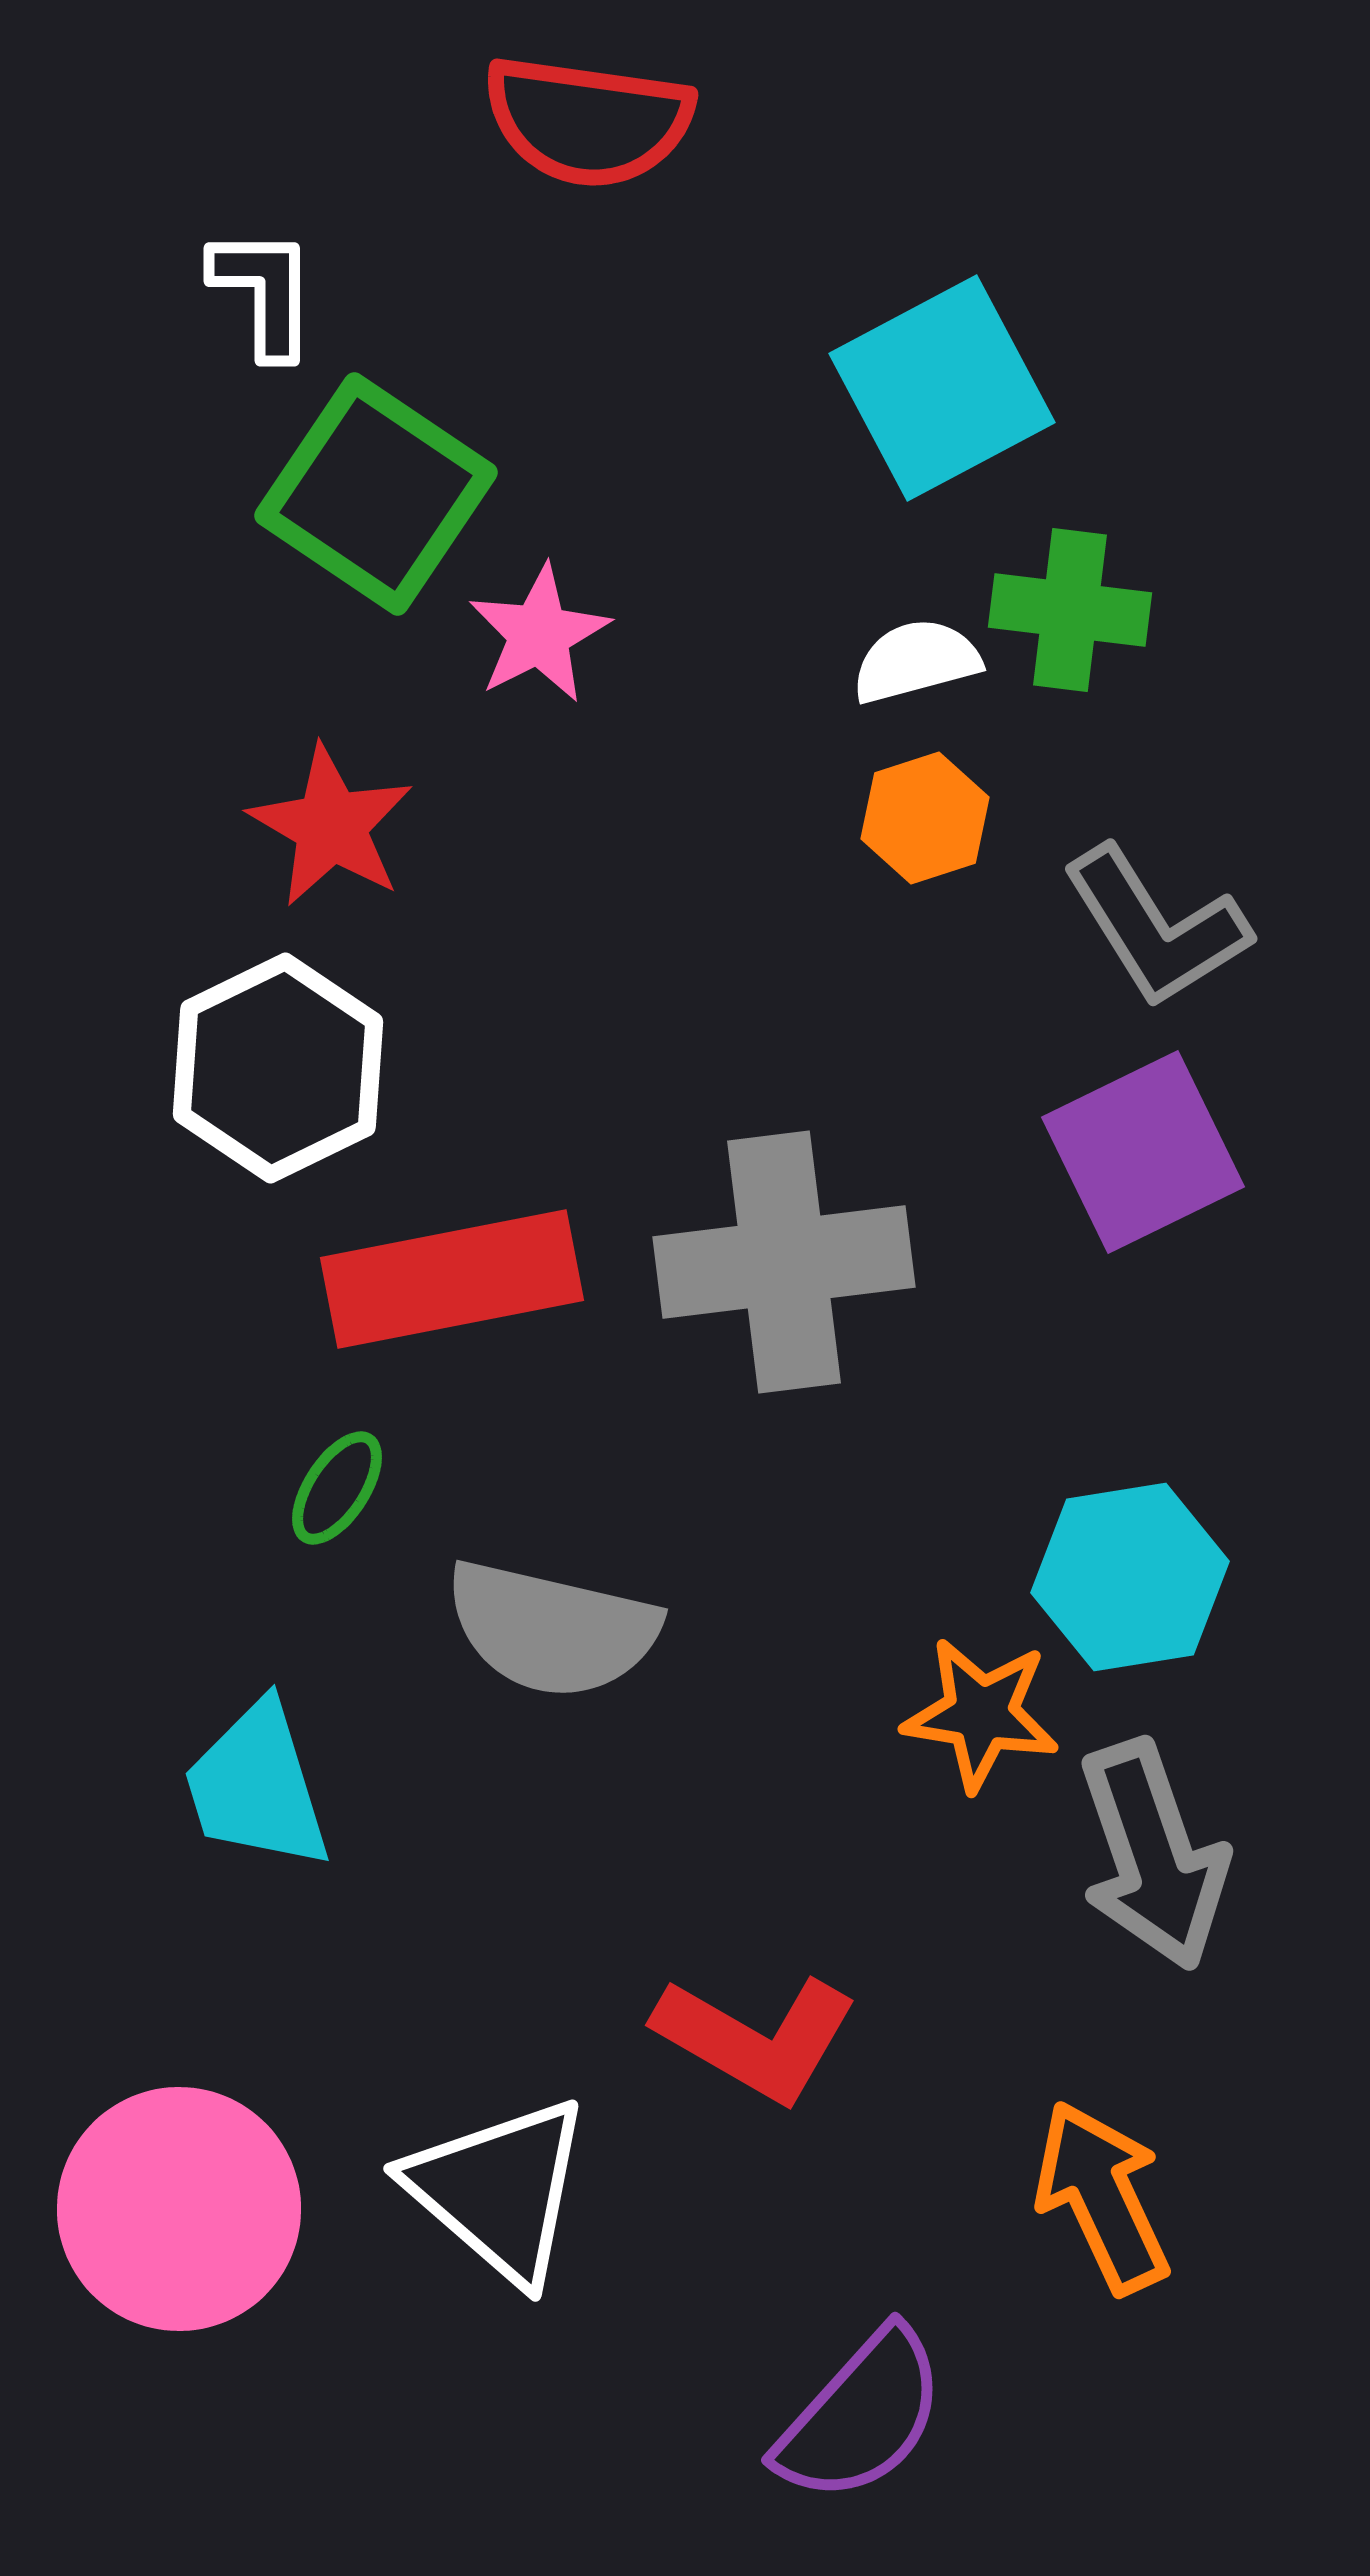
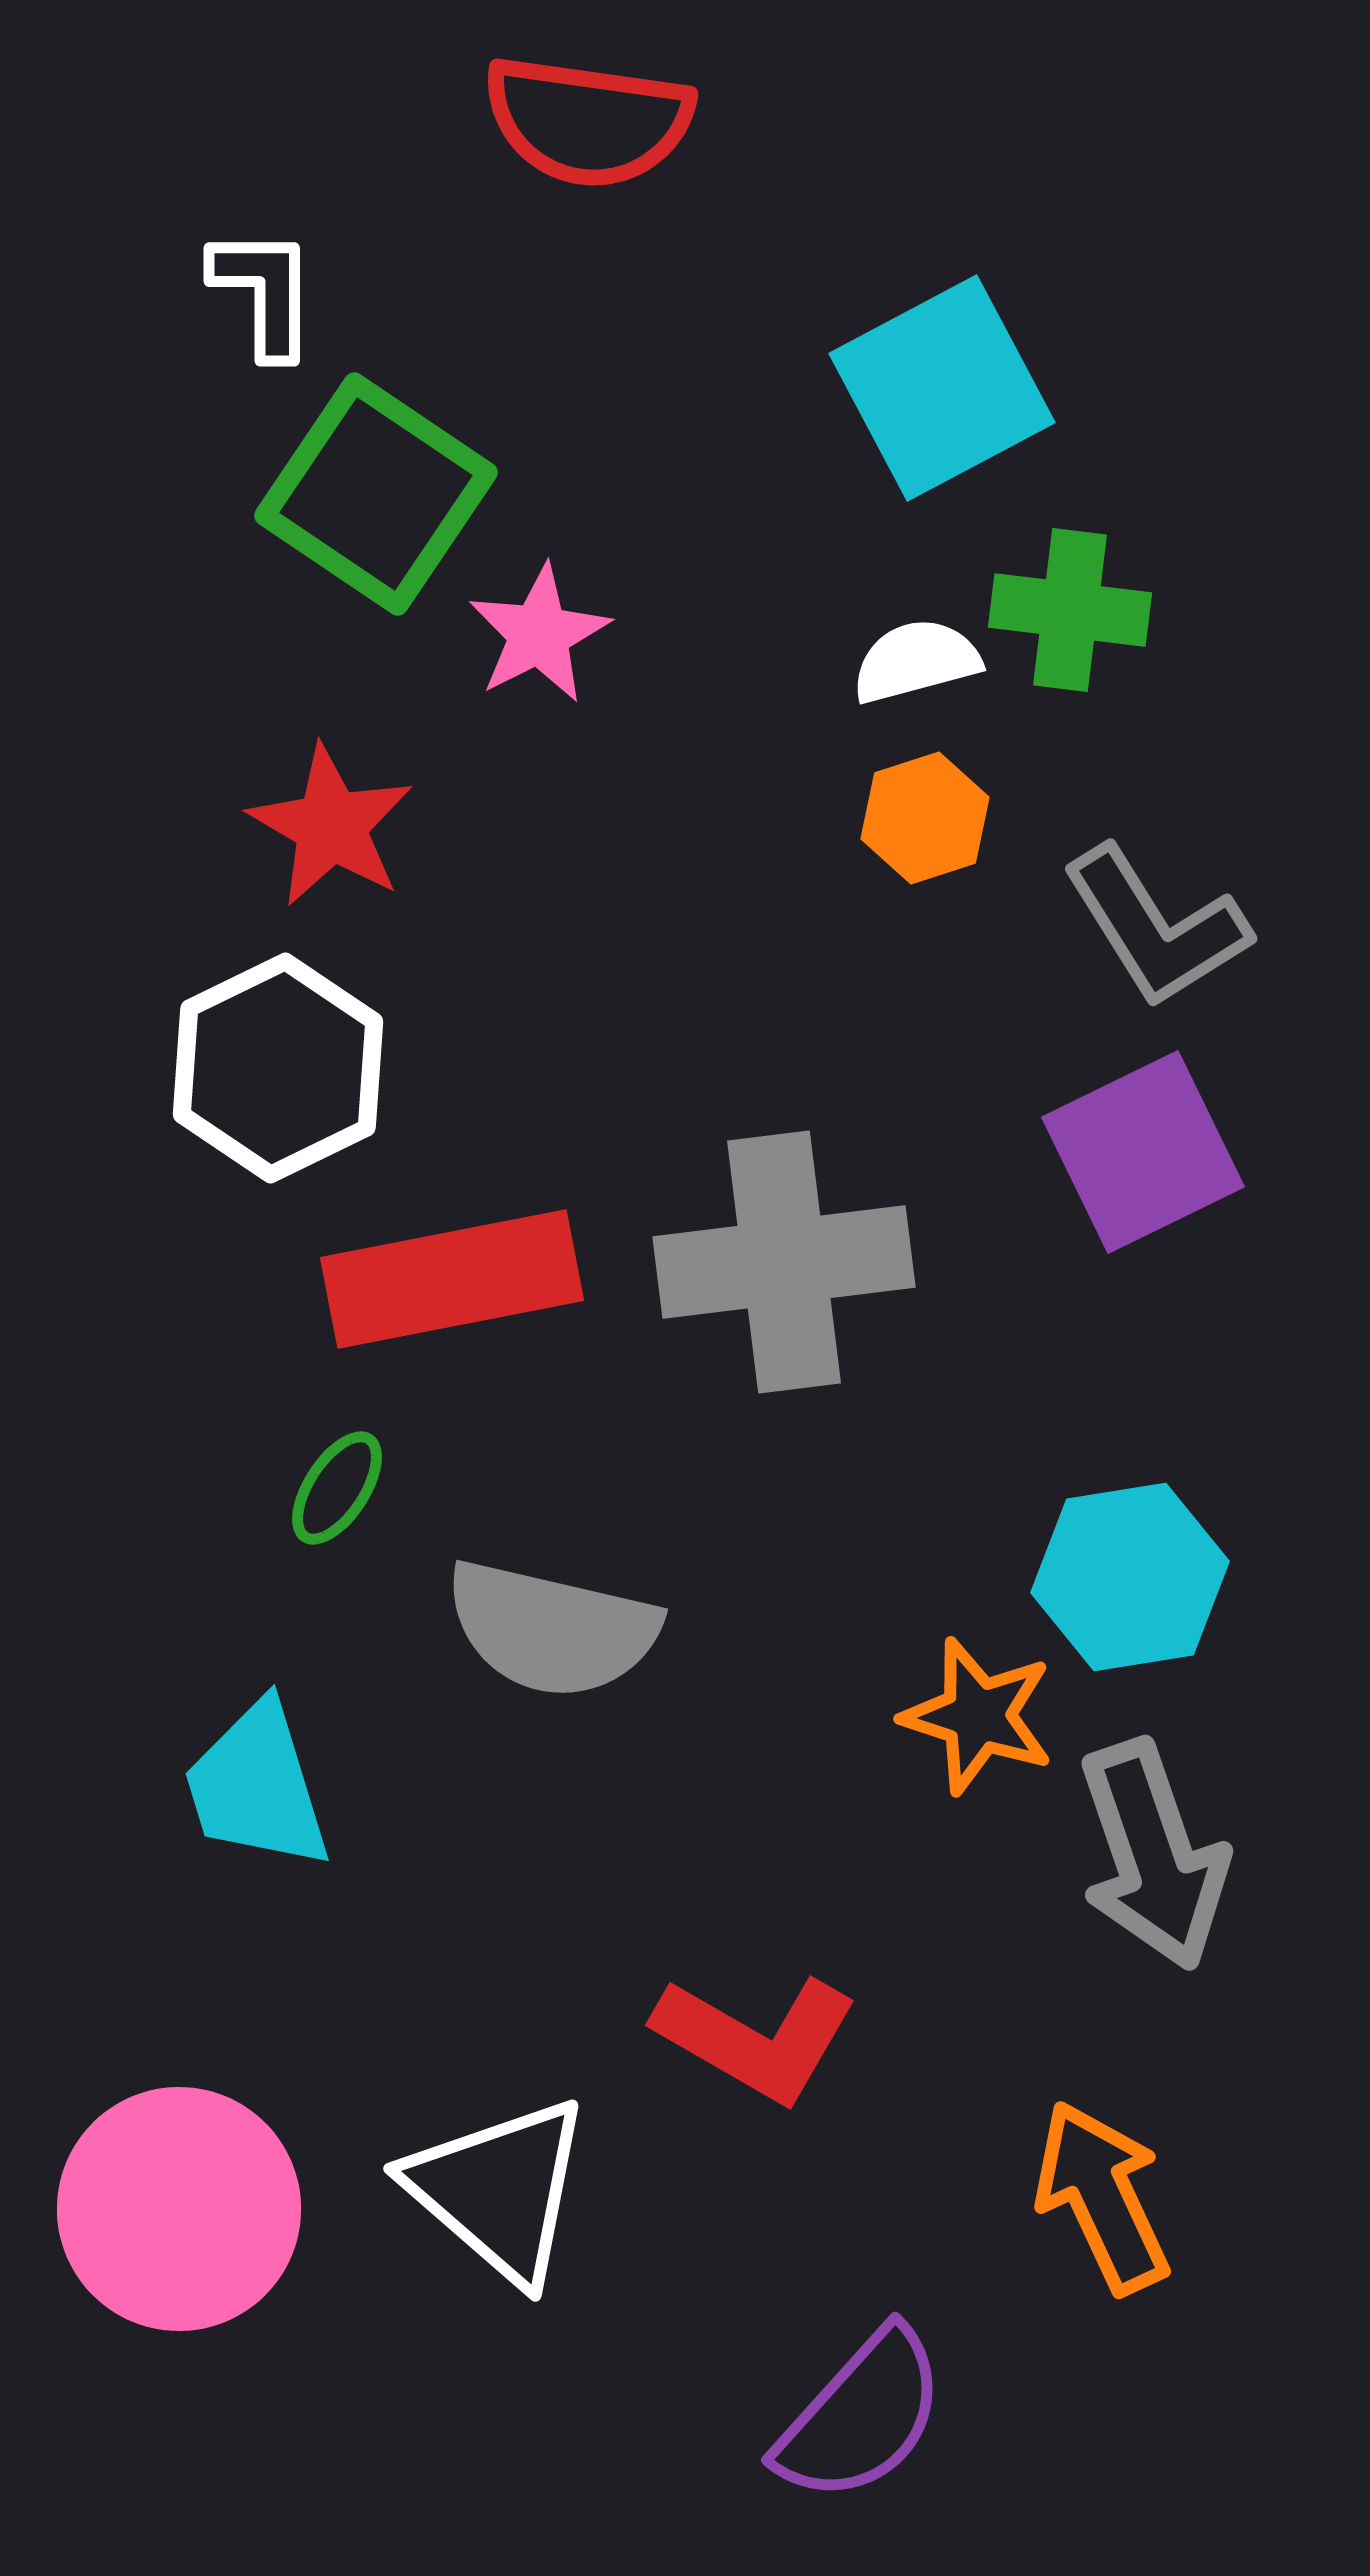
orange star: moved 3 px left, 2 px down; rotated 9 degrees clockwise
